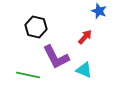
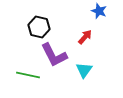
black hexagon: moved 3 px right
purple L-shape: moved 2 px left, 2 px up
cyan triangle: rotated 42 degrees clockwise
